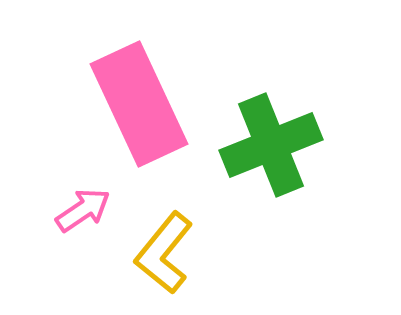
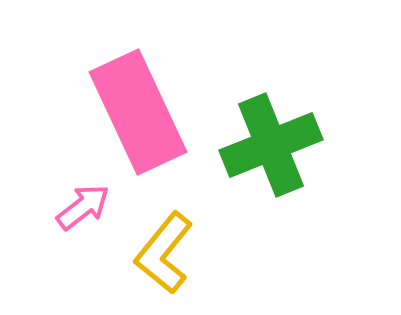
pink rectangle: moved 1 px left, 8 px down
pink arrow: moved 3 px up; rotated 4 degrees counterclockwise
